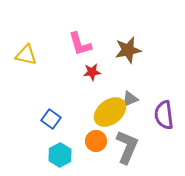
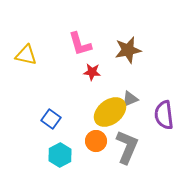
red star: rotated 12 degrees clockwise
